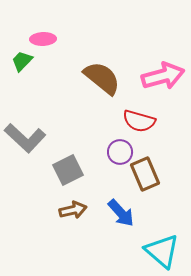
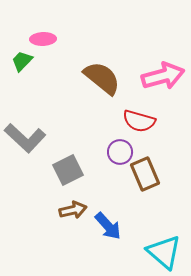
blue arrow: moved 13 px left, 13 px down
cyan triangle: moved 2 px right, 1 px down
